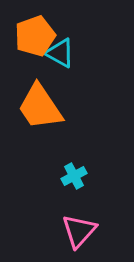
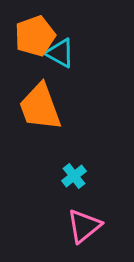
orange trapezoid: rotated 14 degrees clockwise
cyan cross: rotated 10 degrees counterclockwise
pink triangle: moved 5 px right, 5 px up; rotated 9 degrees clockwise
